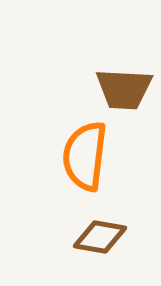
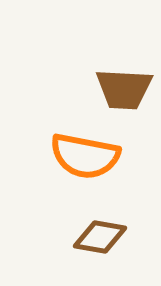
orange semicircle: rotated 86 degrees counterclockwise
